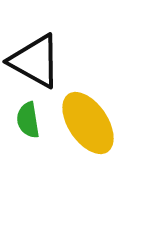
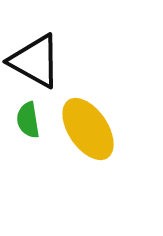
yellow ellipse: moved 6 px down
